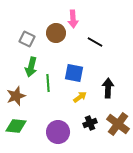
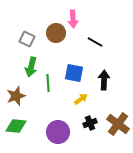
black arrow: moved 4 px left, 8 px up
yellow arrow: moved 1 px right, 2 px down
